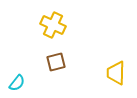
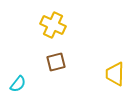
yellow trapezoid: moved 1 px left, 1 px down
cyan semicircle: moved 1 px right, 1 px down
